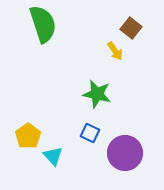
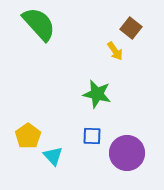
green semicircle: moved 4 px left; rotated 24 degrees counterclockwise
blue square: moved 2 px right, 3 px down; rotated 24 degrees counterclockwise
purple circle: moved 2 px right
